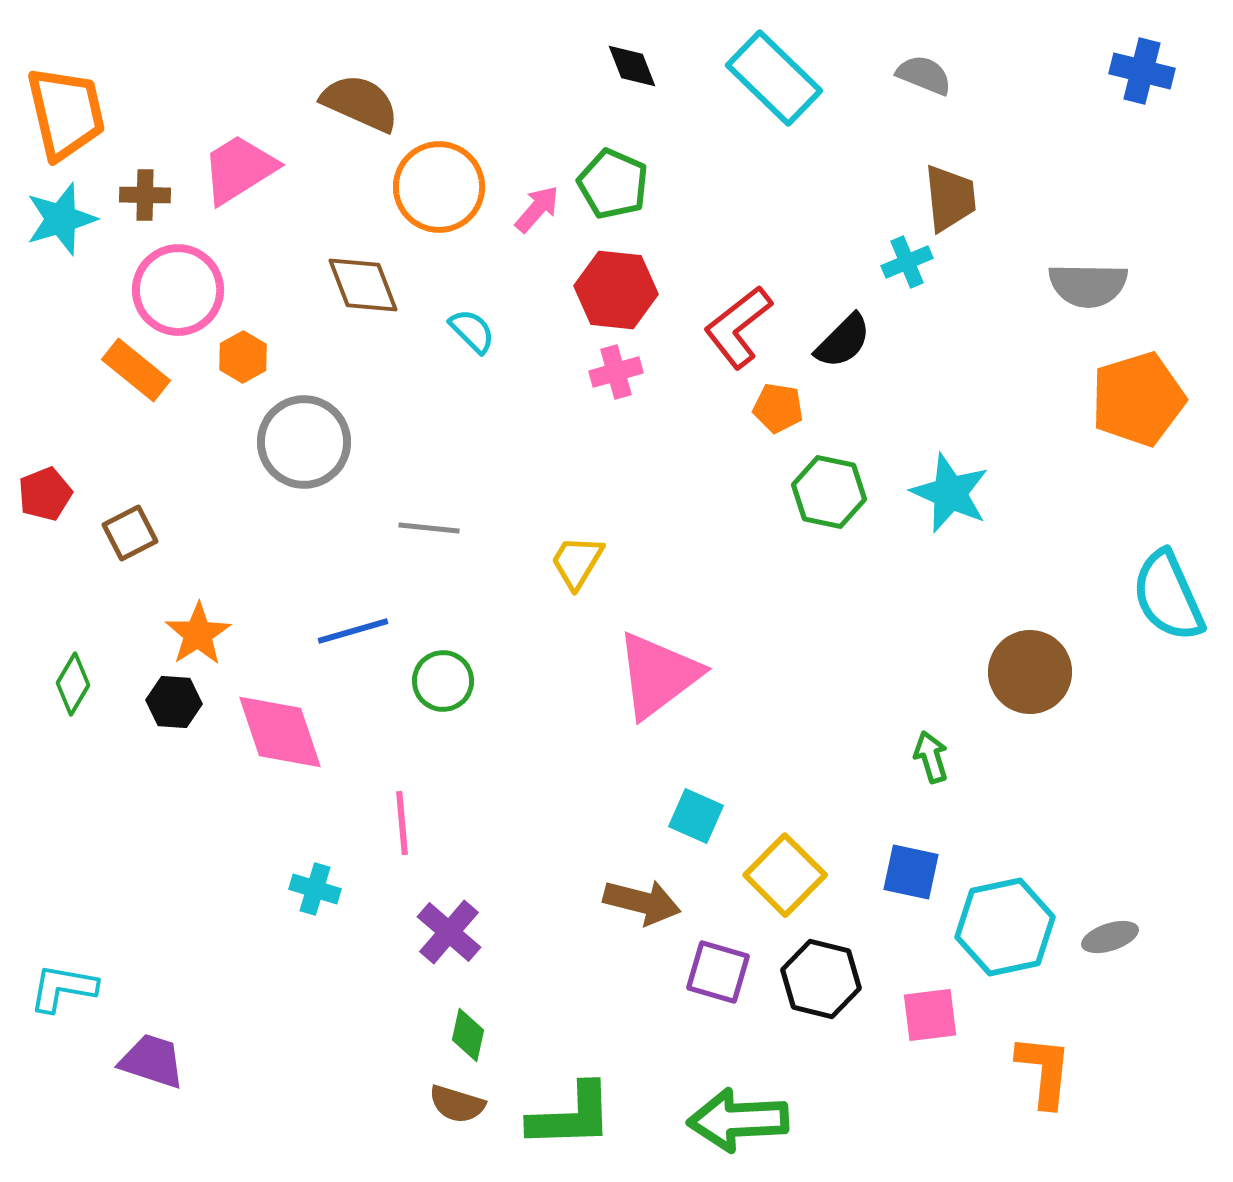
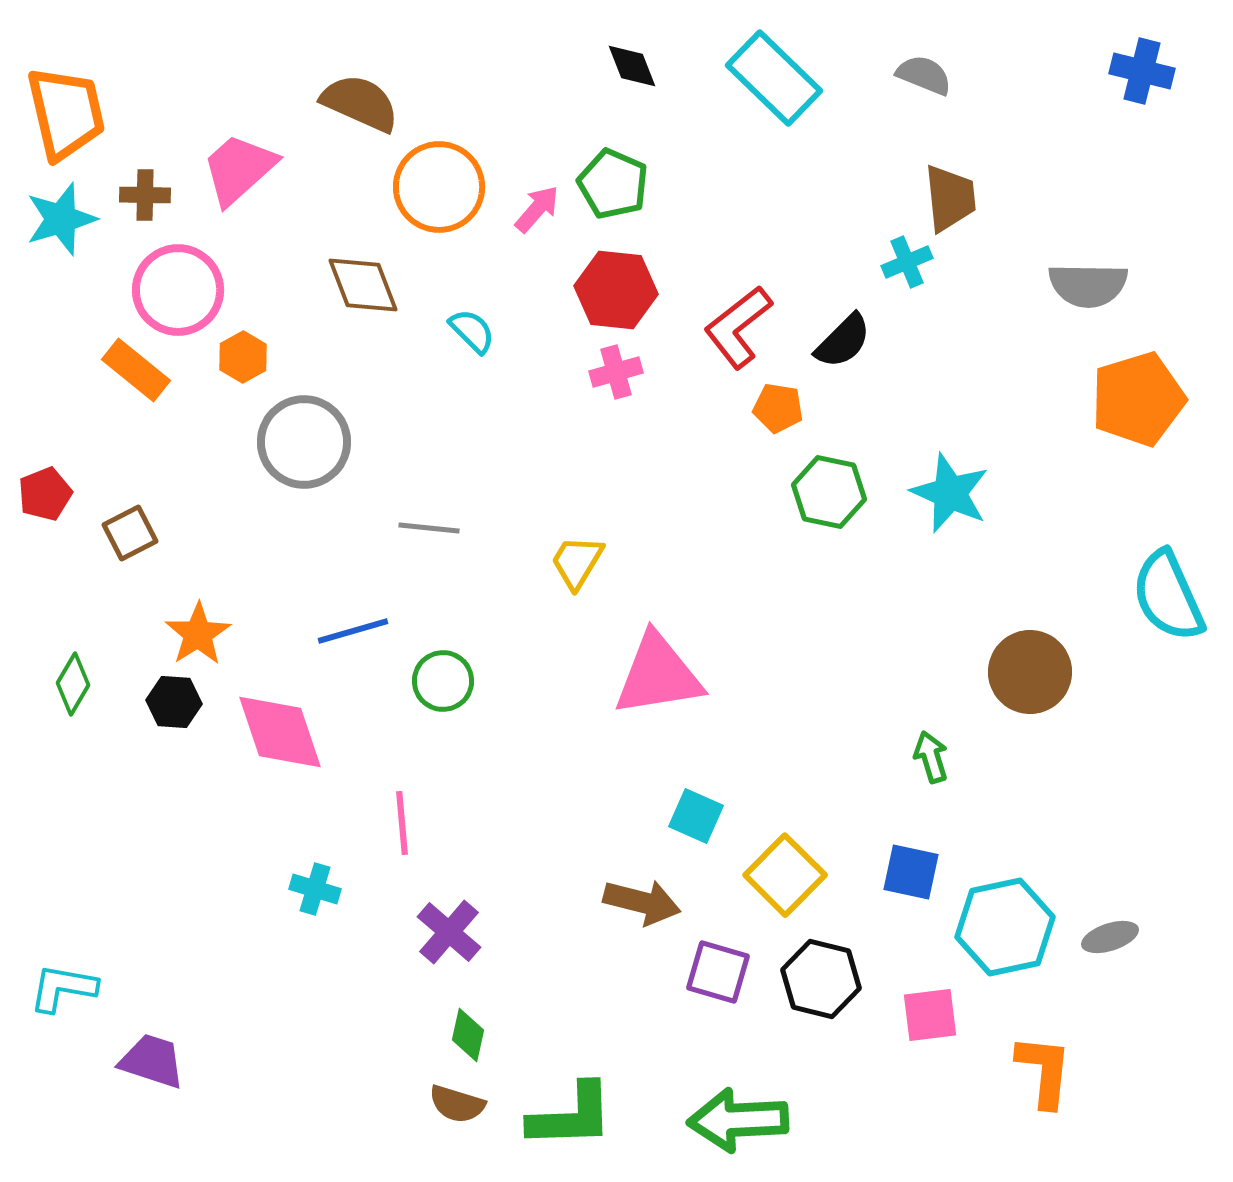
pink trapezoid at (239, 169): rotated 10 degrees counterclockwise
pink triangle at (658, 675): rotated 28 degrees clockwise
